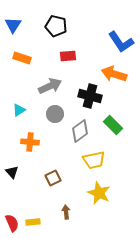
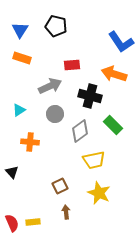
blue triangle: moved 7 px right, 5 px down
red rectangle: moved 4 px right, 9 px down
brown square: moved 7 px right, 8 px down
